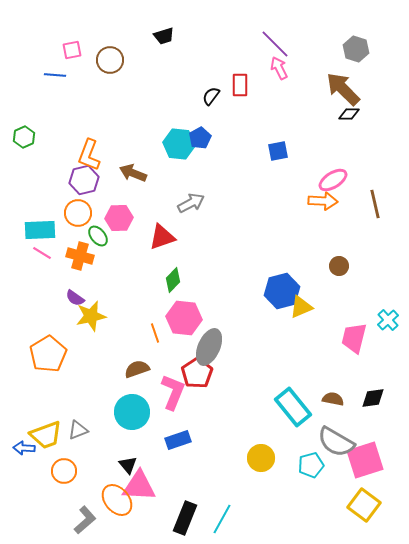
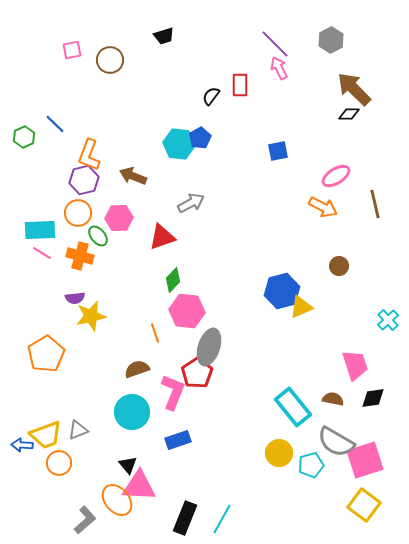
gray hexagon at (356, 49): moved 25 px left, 9 px up; rotated 15 degrees clockwise
blue line at (55, 75): moved 49 px down; rotated 40 degrees clockwise
brown arrow at (343, 89): moved 11 px right
brown arrow at (133, 173): moved 3 px down
pink ellipse at (333, 180): moved 3 px right, 4 px up
orange arrow at (323, 201): moved 6 px down; rotated 24 degrees clockwise
purple semicircle at (75, 298): rotated 42 degrees counterclockwise
pink hexagon at (184, 318): moved 3 px right, 7 px up
pink trapezoid at (354, 338): moved 1 px right, 27 px down; rotated 148 degrees clockwise
gray ellipse at (209, 347): rotated 6 degrees counterclockwise
orange pentagon at (48, 354): moved 2 px left
blue arrow at (24, 448): moved 2 px left, 3 px up
yellow circle at (261, 458): moved 18 px right, 5 px up
orange circle at (64, 471): moved 5 px left, 8 px up
